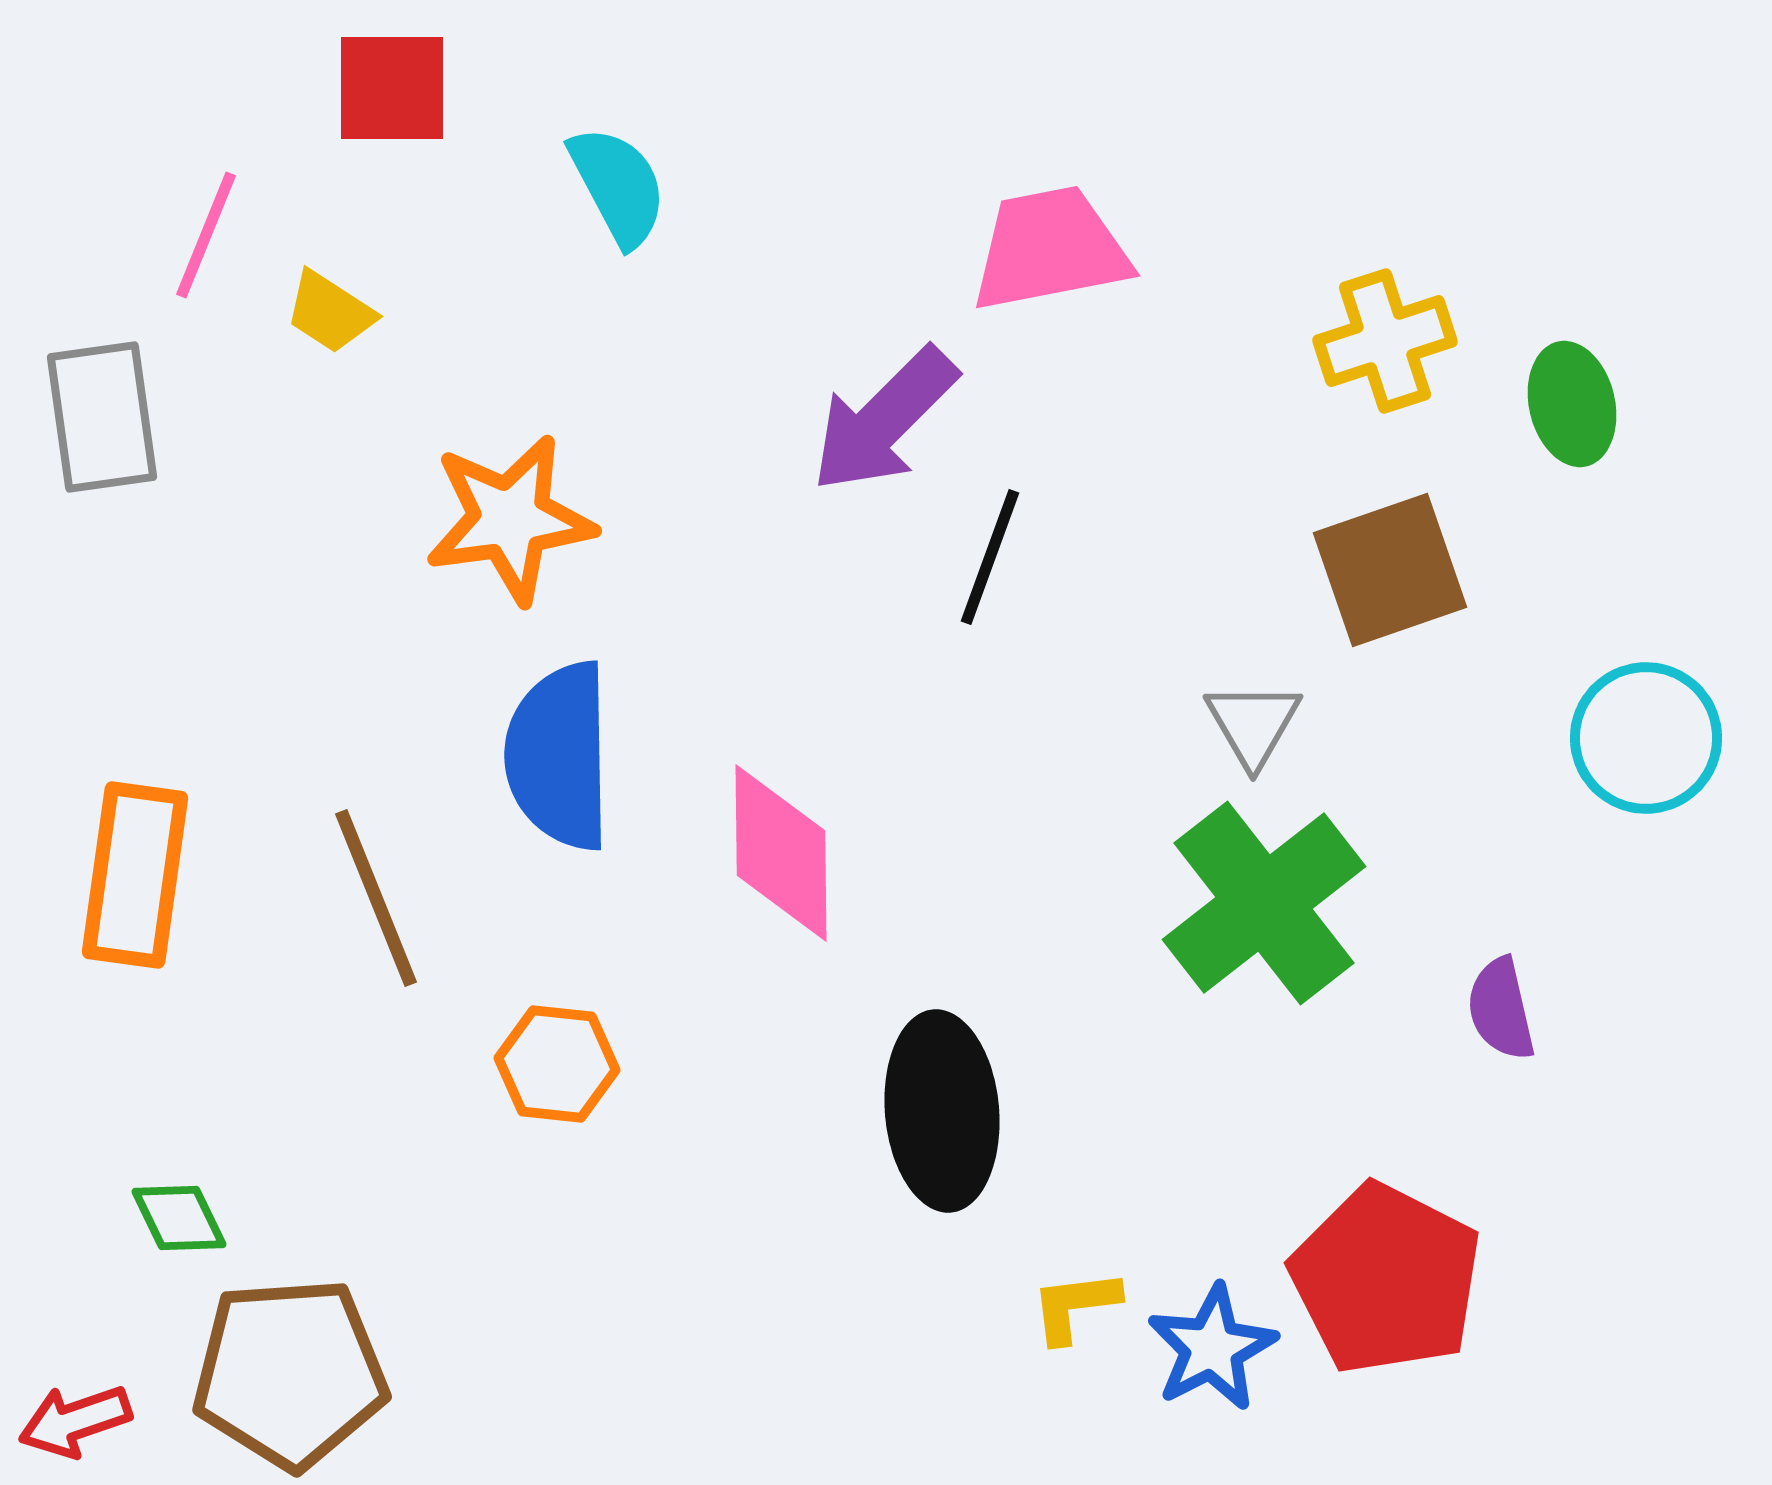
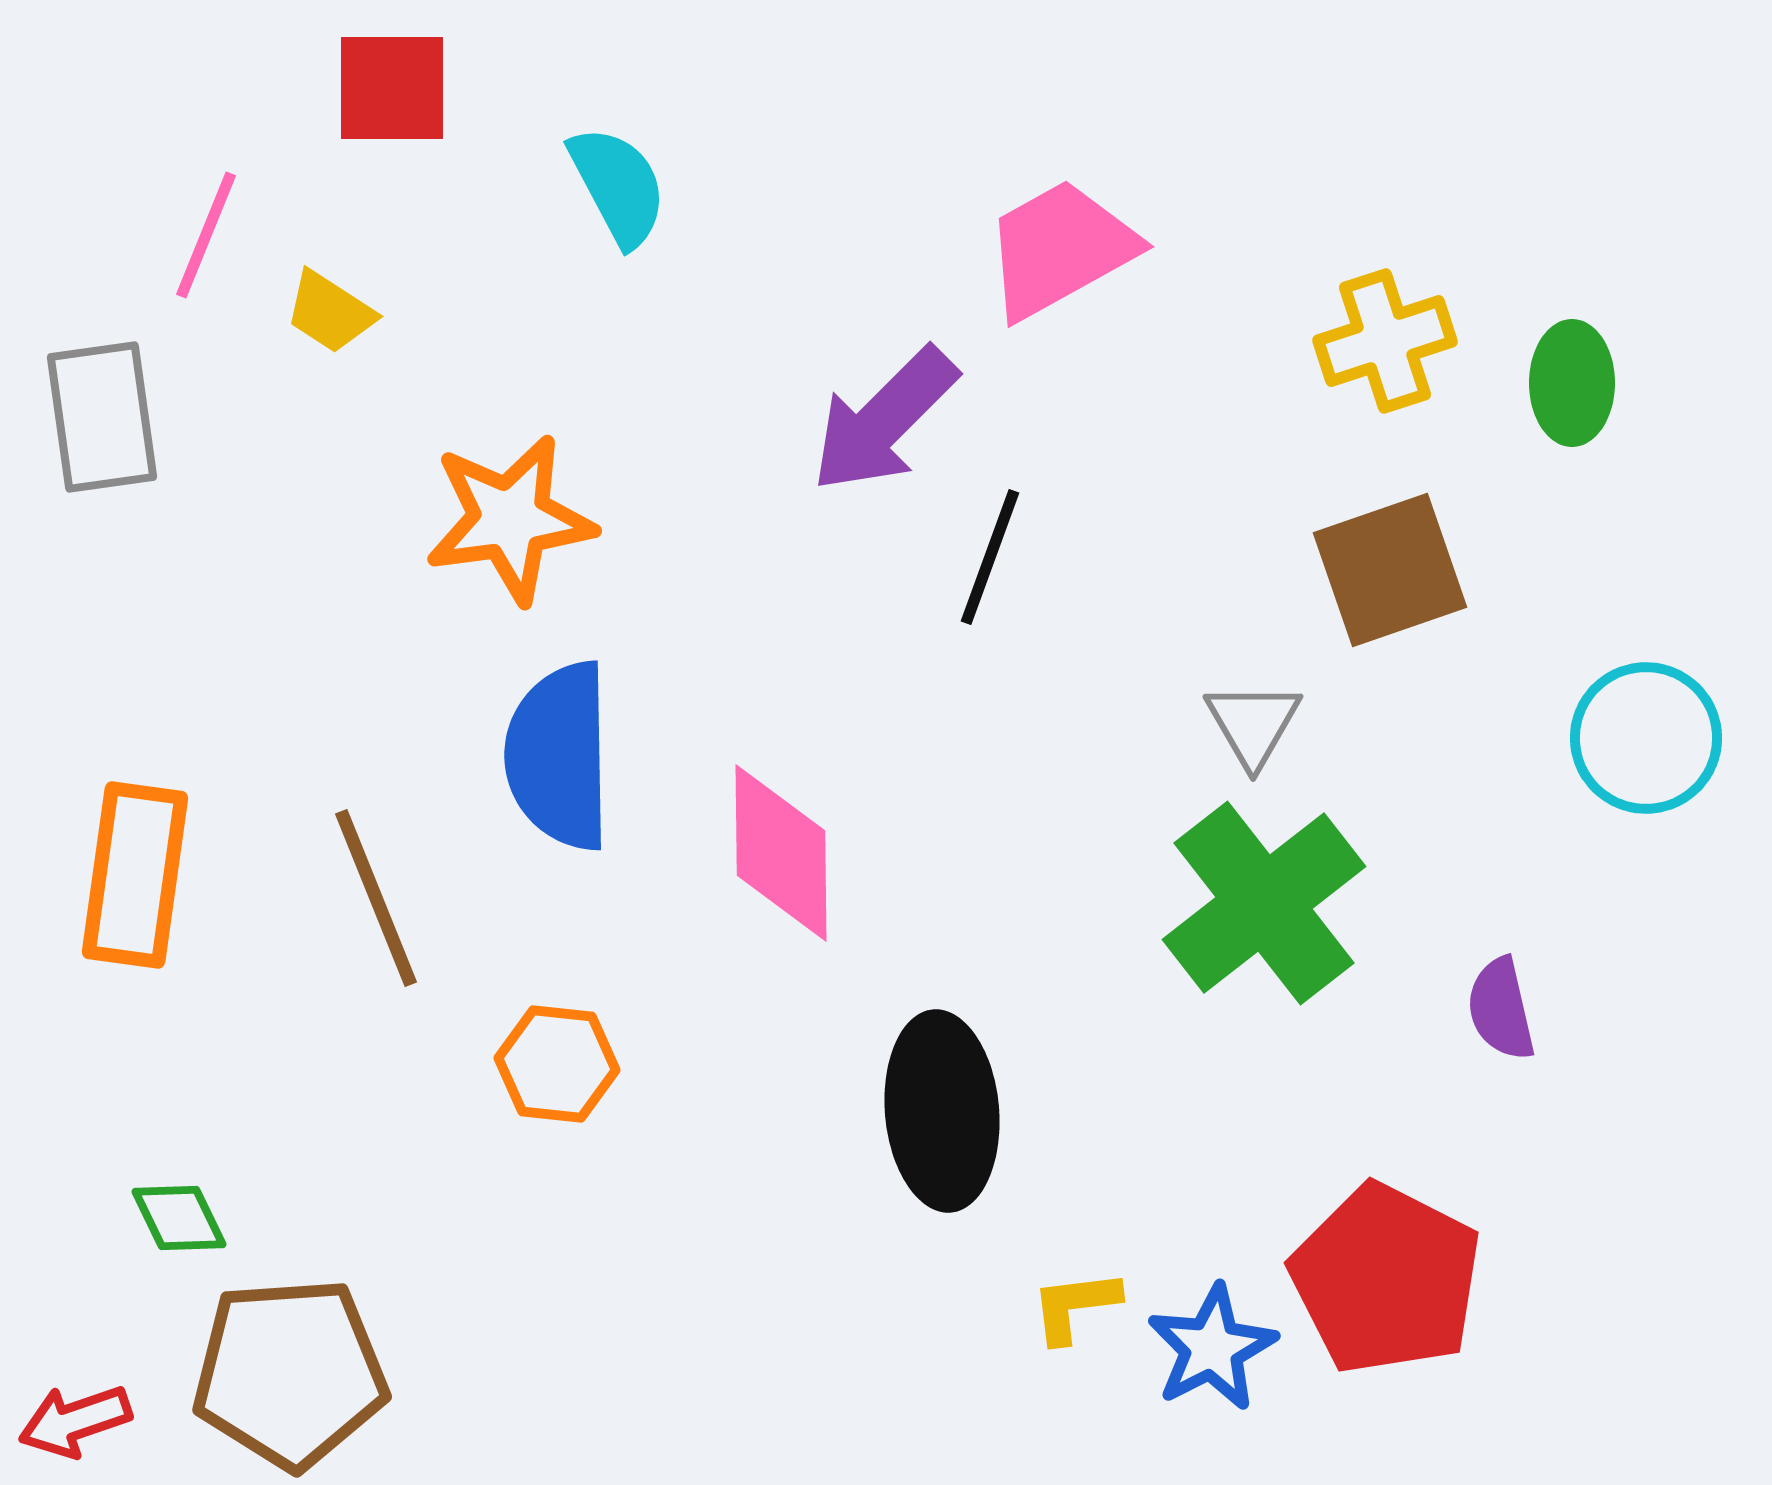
pink trapezoid: moved 10 px right; rotated 18 degrees counterclockwise
green ellipse: moved 21 px up; rotated 13 degrees clockwise
